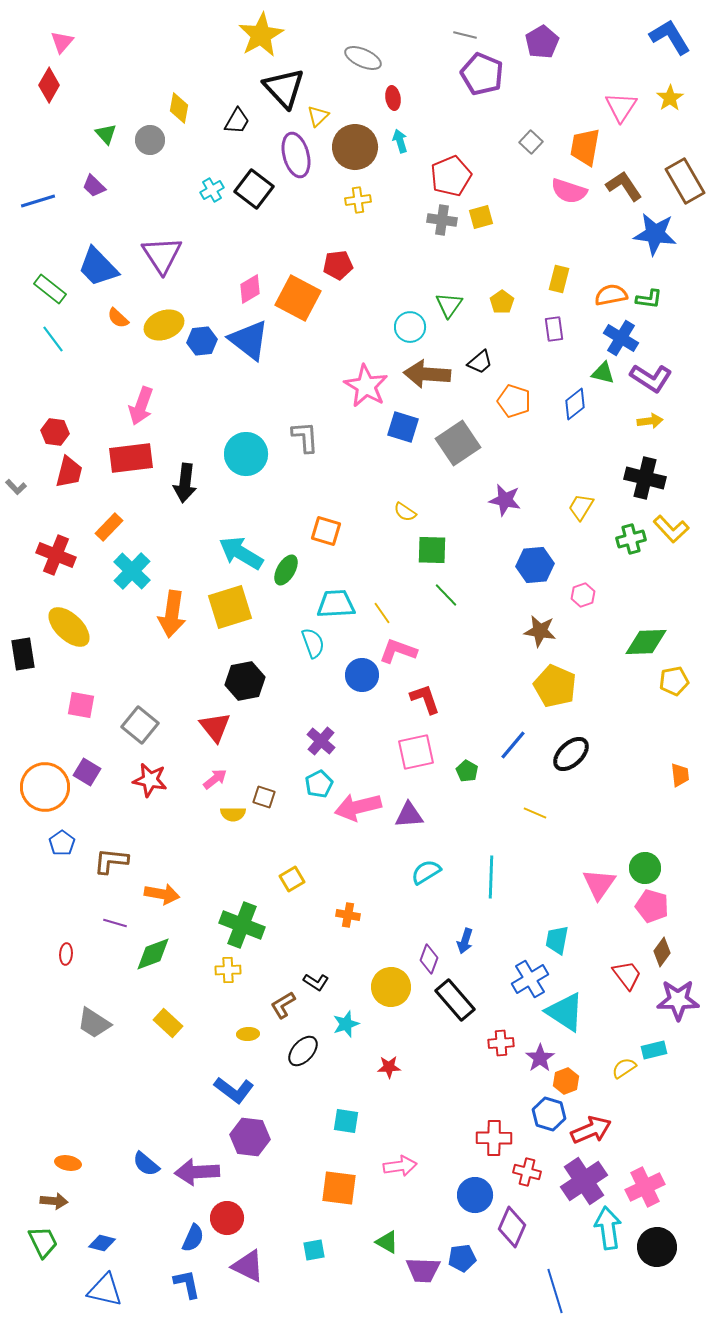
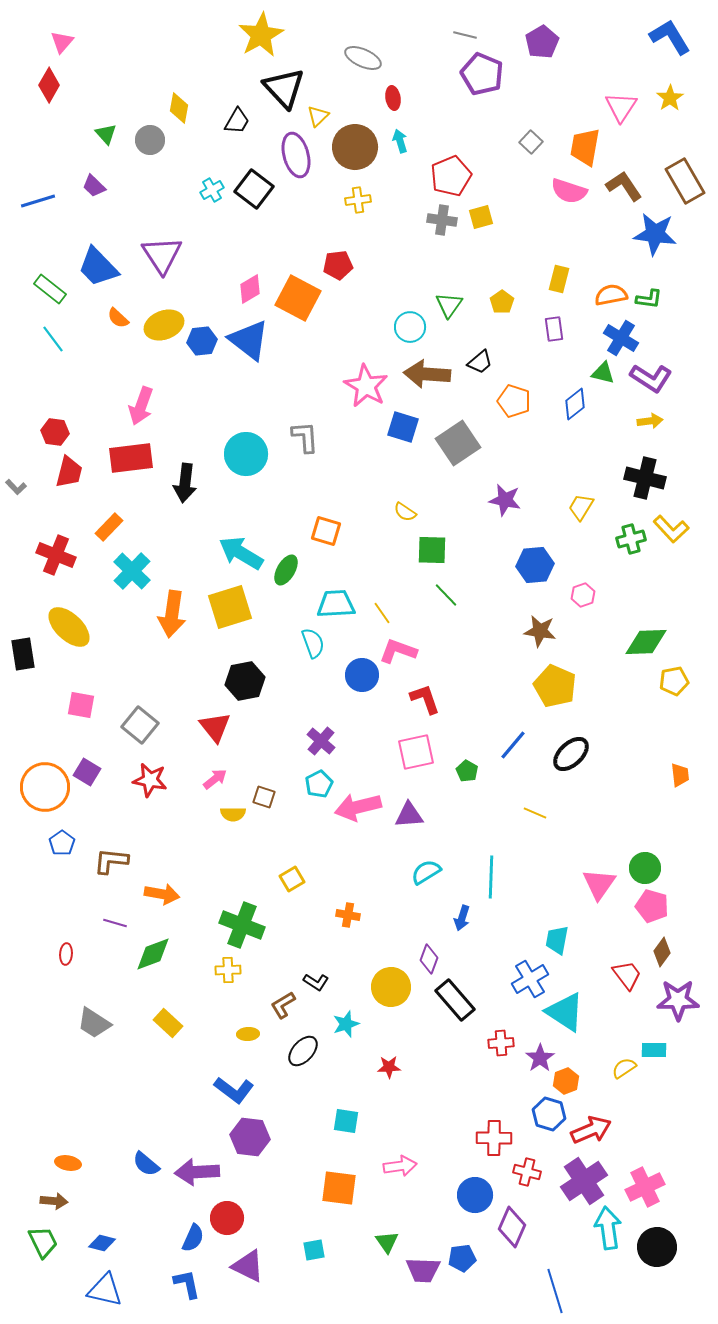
blue arrow at (465, 941): moved 3 px left, 23 px up
cyan rectangle at (654, 1050): rotated 15 degrees clockwise
green triangle at (387, 1242): rotated 25 degrees clockwise
